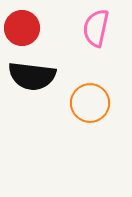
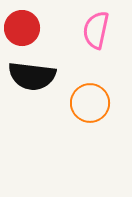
pink semicircle: moved 2 px down
